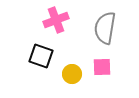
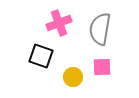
pink cross: moved 3 px right, 3 px down
gray semicircle: moved 5 px left, 1 px down
yellow circle: moved 1 px right, 3 px down
